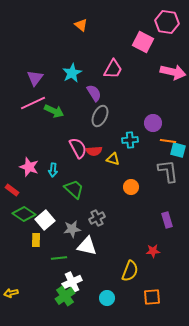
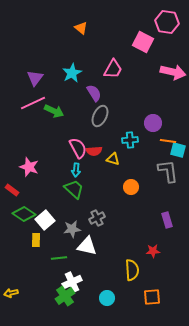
orange triangle: moved 3 px down
cyan arrow: moved 23 px right
yellow semicircle: moved 2 px right, 1 px up; rotated 25 degrees counterclockwise
